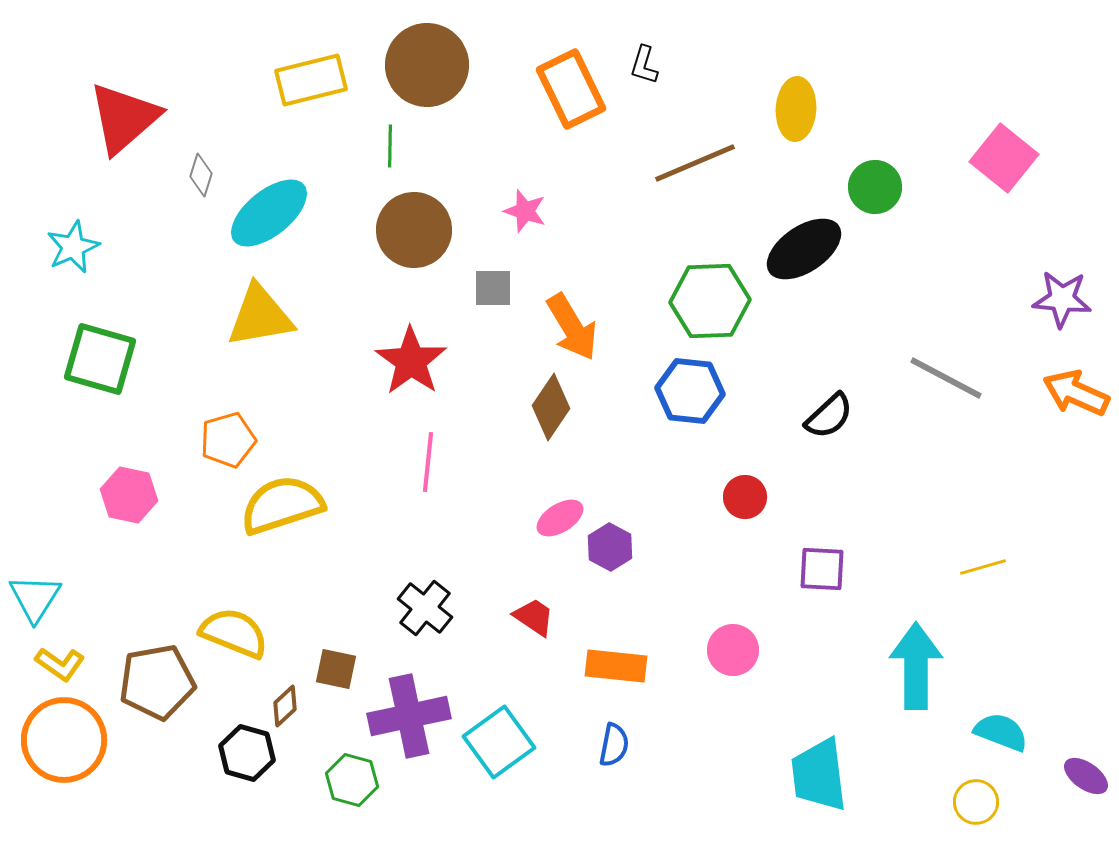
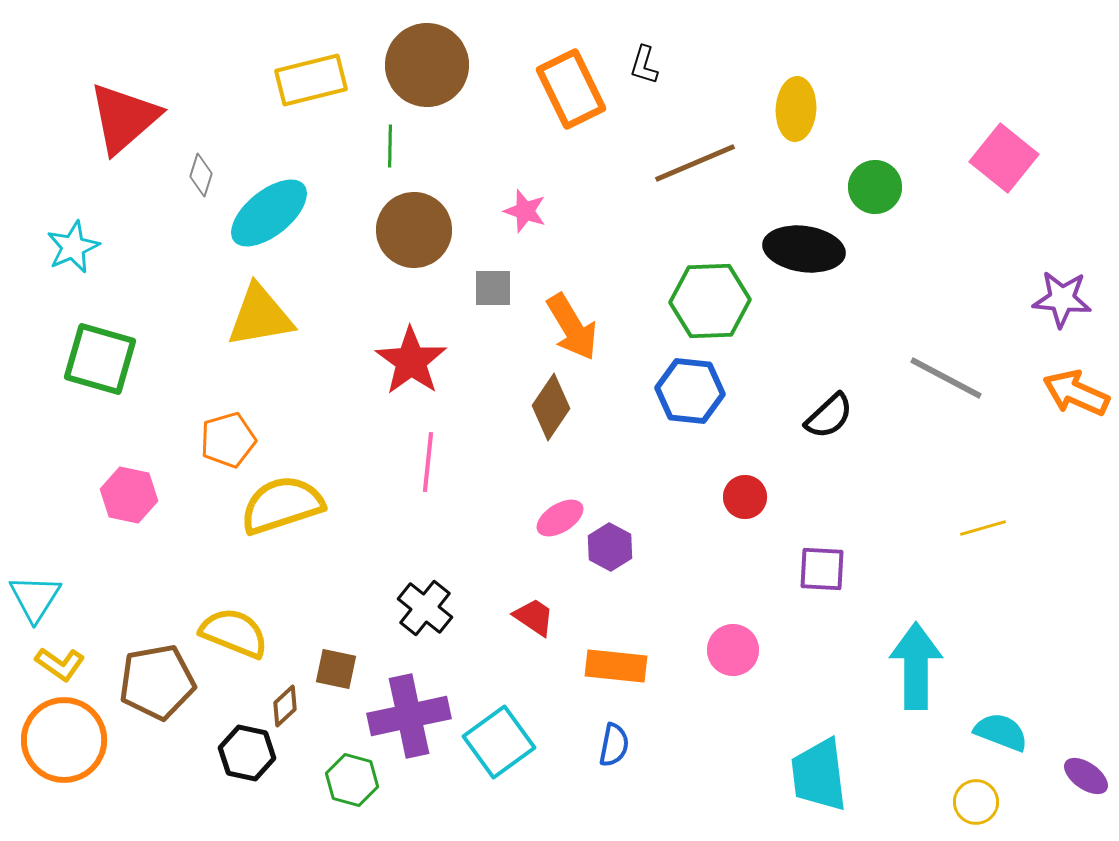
black ellipse at (804, 249): rotated 42 degrees clockwise
yellow line at (983, 567): moved 39 px up
black hexagon at (247, 753): rotated 4 degrees counterclockwise
